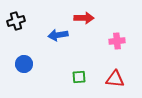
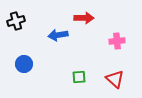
red triangle: rotated 36 degrees clockwise
